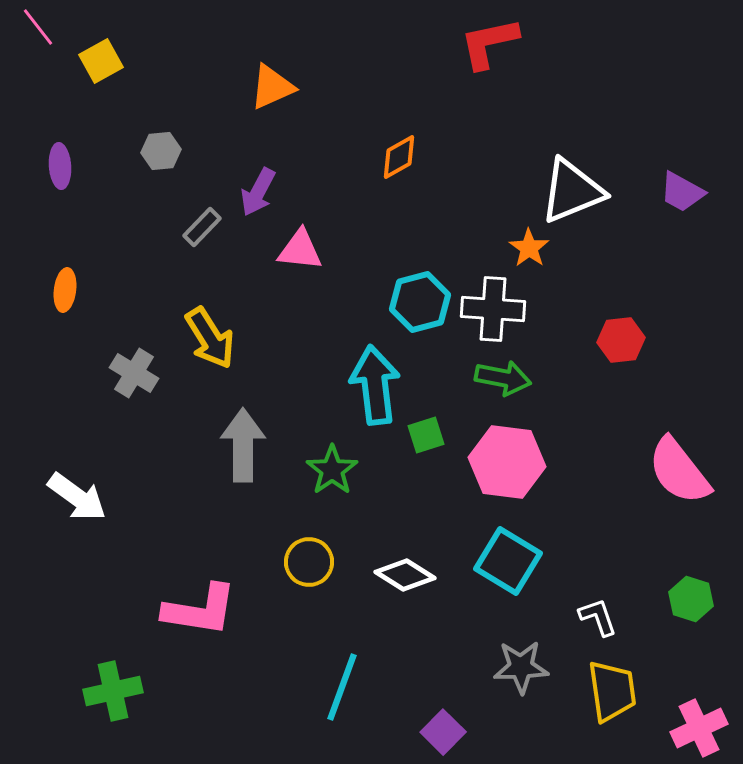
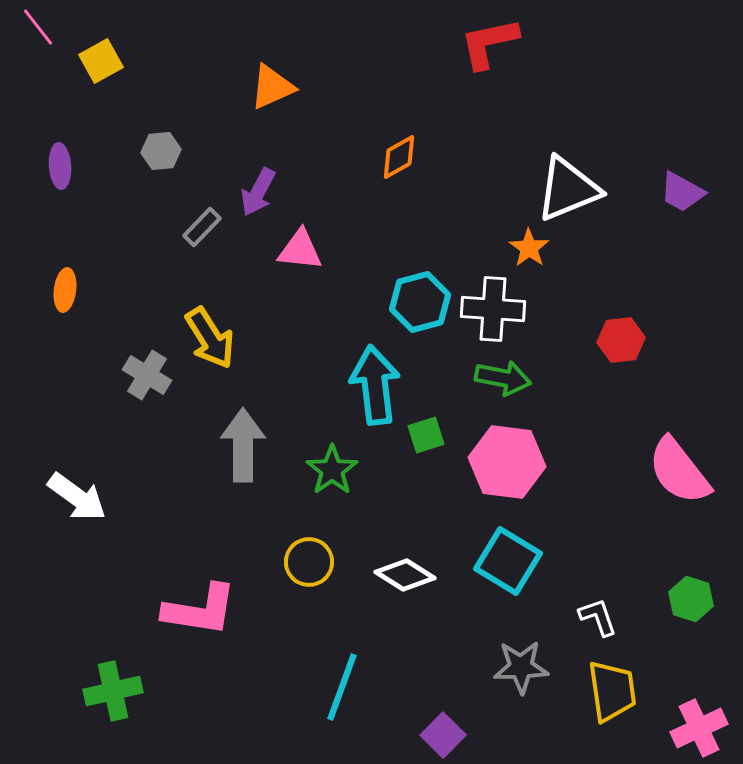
white triangle: moved 4 px left, 2 px up
gray cross: moved 13 px right, 2 px down
purple square: moved 3 px down
